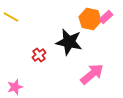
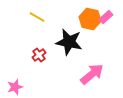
yellow line: moved 26 px right
